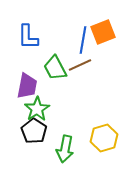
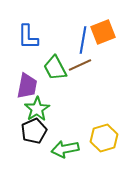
black pentagon: rotated 15 degrees clockwise
green arrow: rotated 68 degrees clockwise
